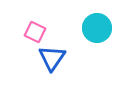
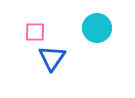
pink square: rotated 25 degrees counterclockwise
